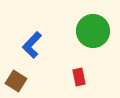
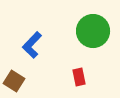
brown square: moved 2 px left
